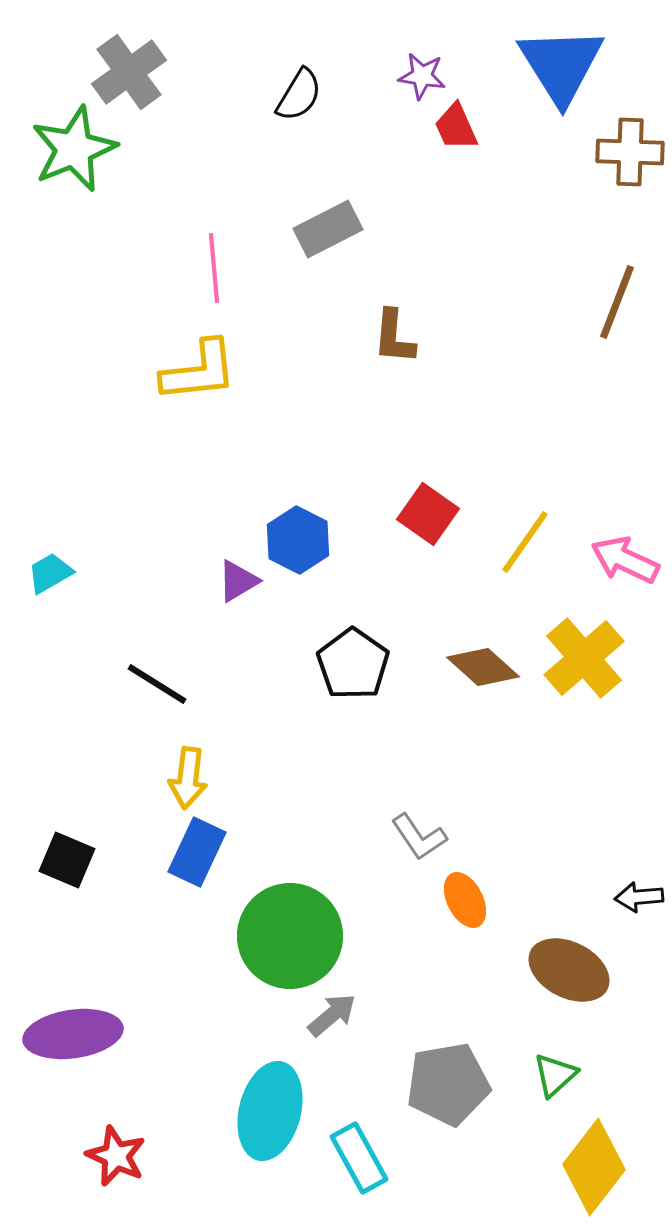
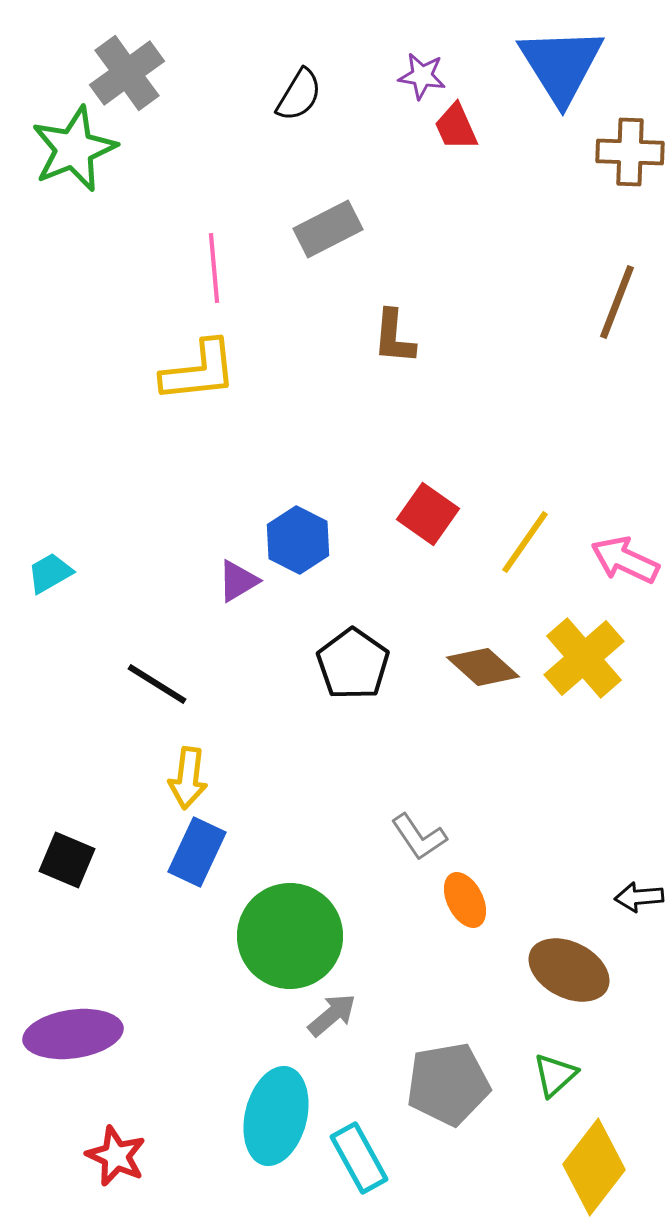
gray cross: moved 2 px left, 1 px down
cyan ellipse: moved 6 px right, 5 px down
